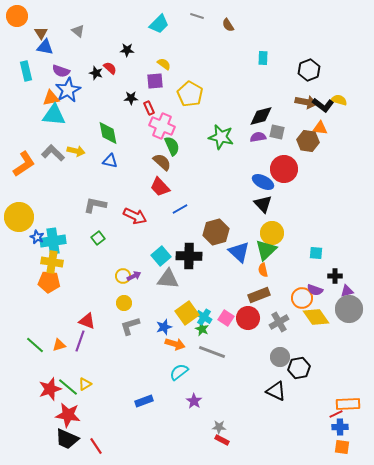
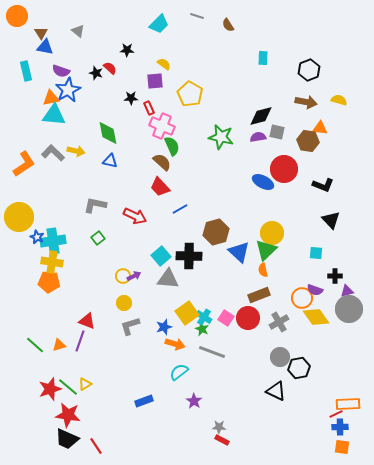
black L-shape at (323, 105): moved 80 px down; rotated 15 degrees counterclockwise
black triangle at (263, 204): moved 68 px right, 16 px down
